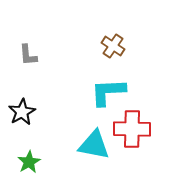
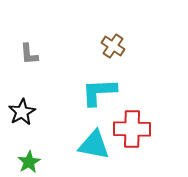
gray L-shape: moved 1 px right, 1 px up
cyan L-shape: moved 9 px left
